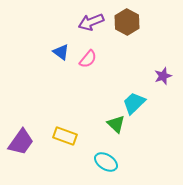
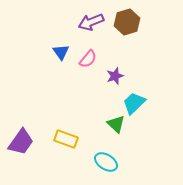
brown hexagon: rotated 15 degrees clockwise
blue triangle: rotated 18 degrees clockwise
purple star: moved 48 px left
yellow rectangle: moved 1 px right, 3 px down
